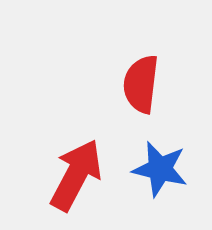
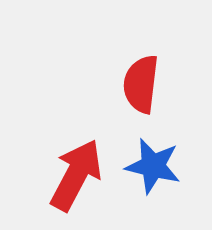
blue star: moved 7 px left, 3 px up
